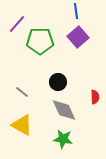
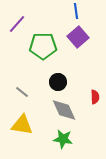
green pentagon: moved 3 px right, 5 px down
yellow triangle: rotated 20 degrees counterclockwise
